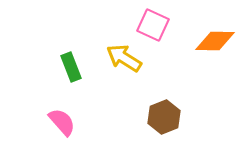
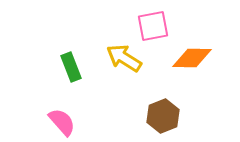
pink square: moved 1 px down; rotated 36 degrees counterclockwise
orange diamond: moved 23 px left, 17 px down
brown hexagon: moved 1 px left, 1 px up
